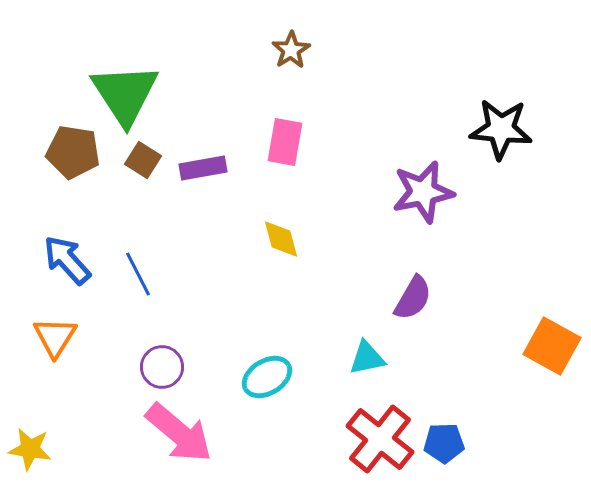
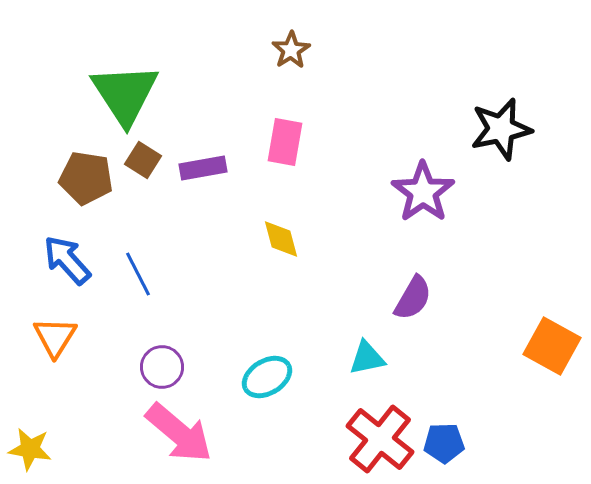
black star: rotated 18 degrees counterclockwise
brown pentagon: moved 13 px right, 26 px down
purple star: rotated 24 degrees counterclockwise
